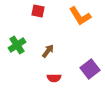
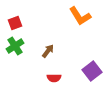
red square: moved 23 px left, 12 px down; rotated 32 degrees counterclockwise
green cross: moved 2 px left, 1 px down
purple square: moved 2 px right, 2 px down
